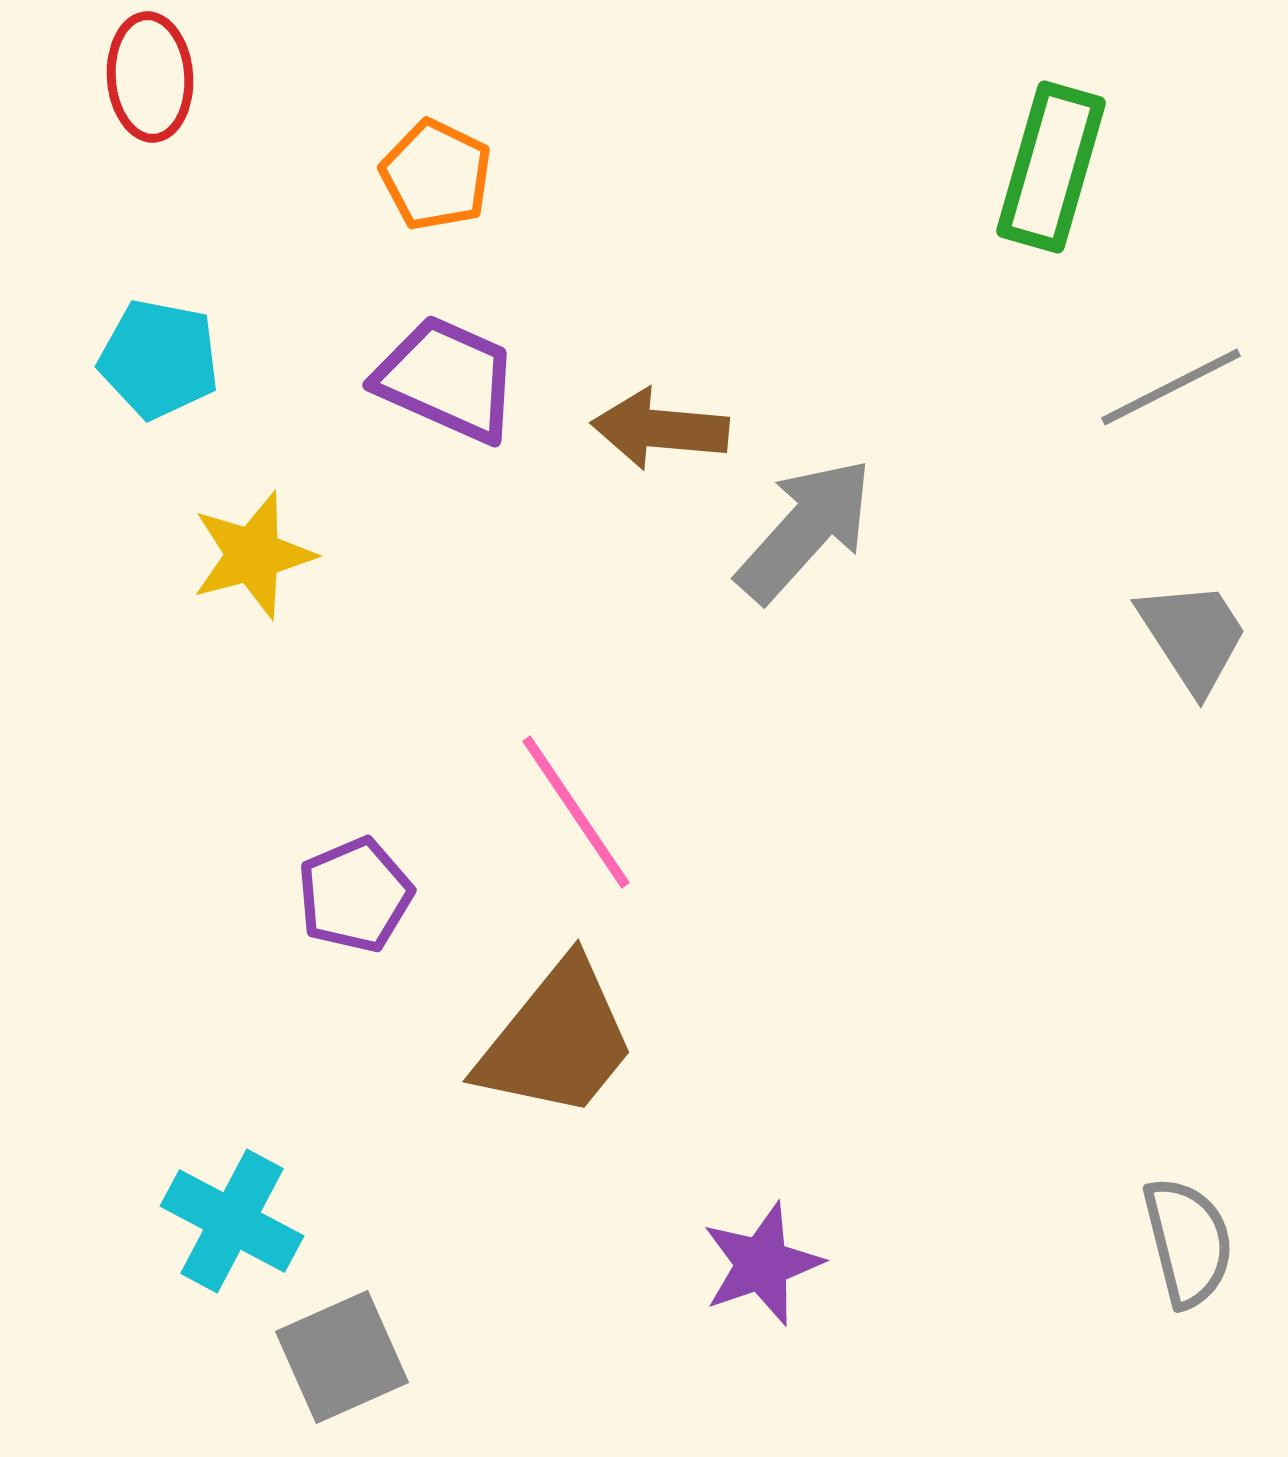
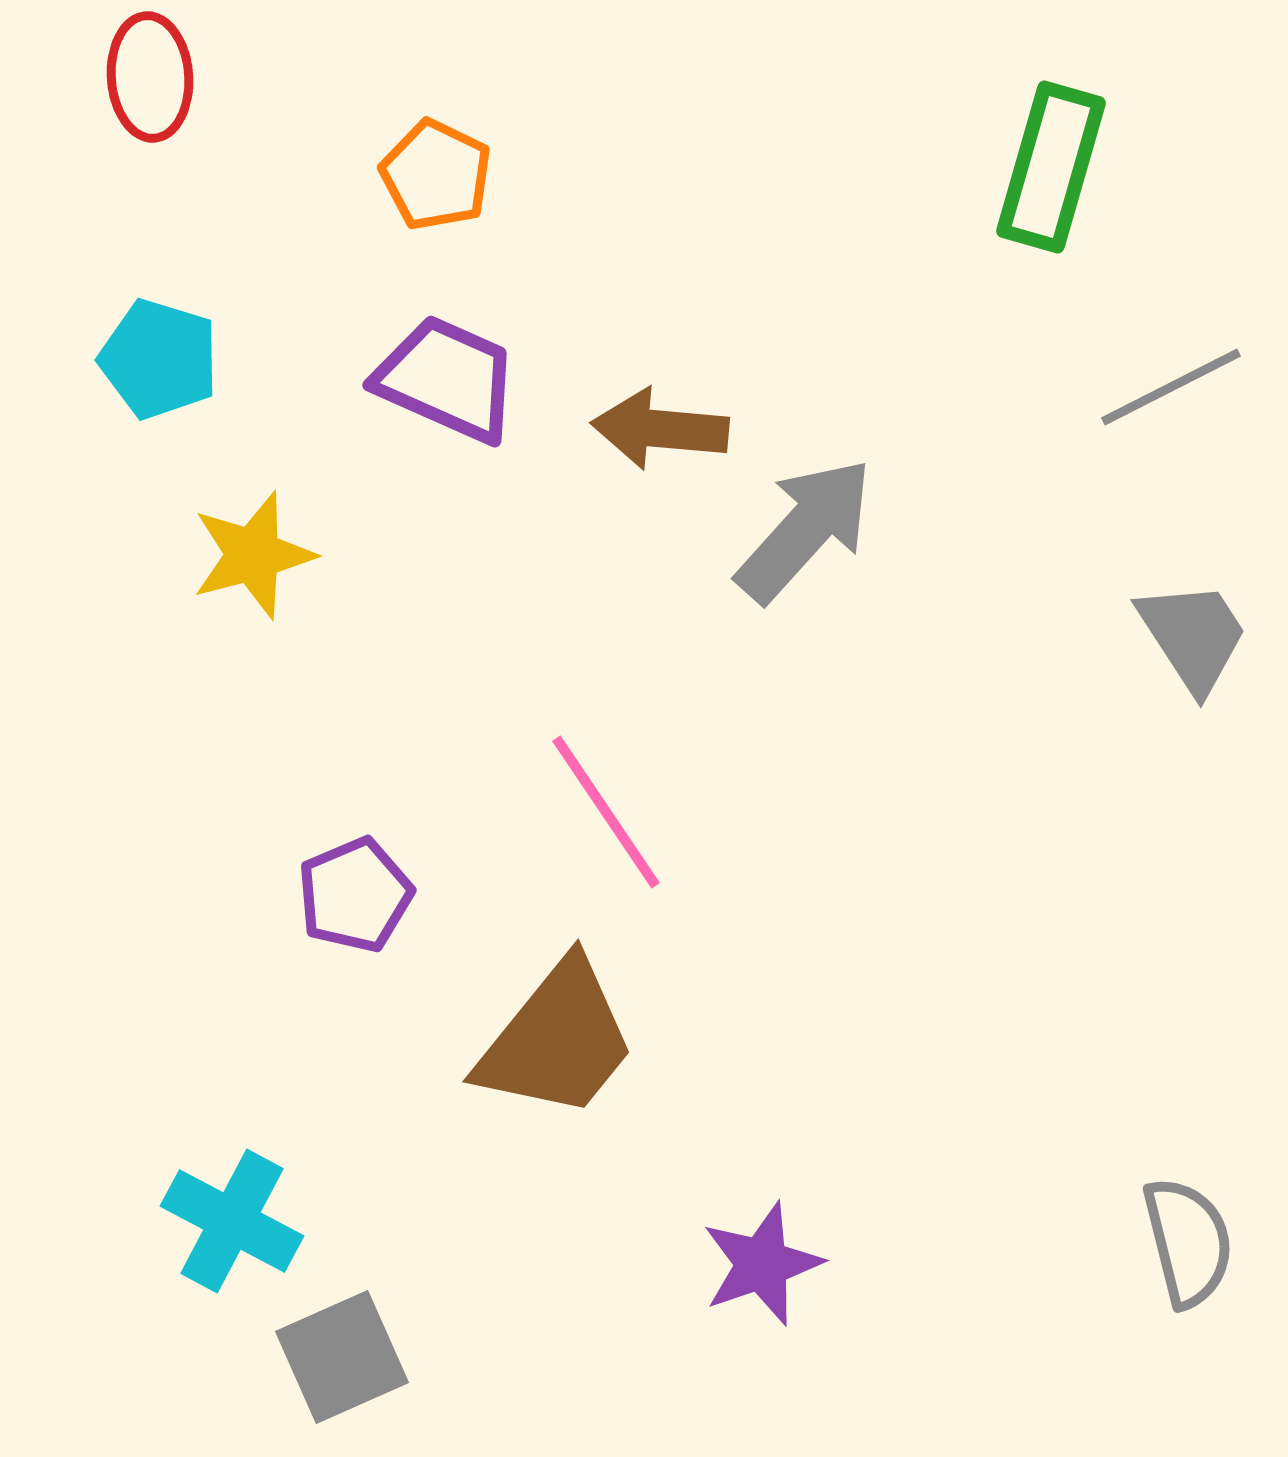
cyan pentagon: rotated 6 degrees clockwise
pink line: moved 30 px right
